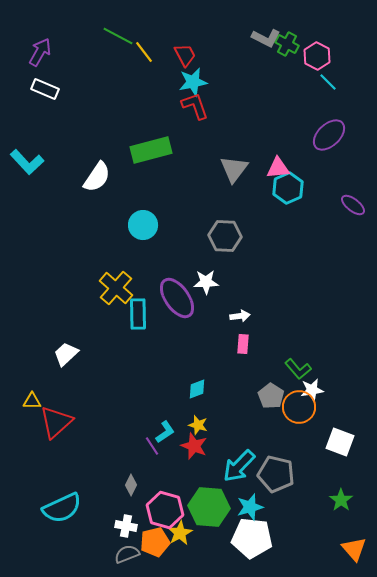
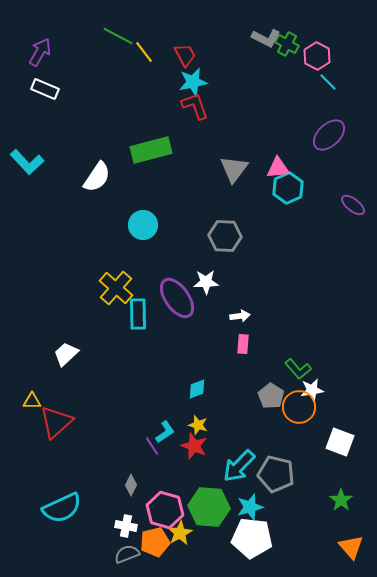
orange triangle at (354, 549): moved 3 px left, 2 px up
